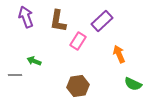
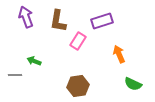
purple rectangle: rotated 25 degrees clockwise
